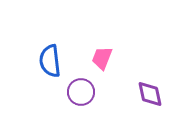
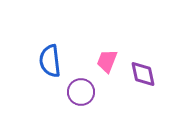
pink trapezoid: moved 5 px right, 3 px down
purple diamond: moved 7 px left, 20 px up
